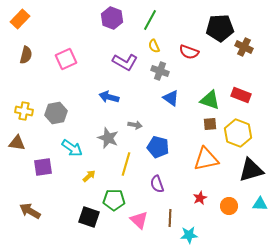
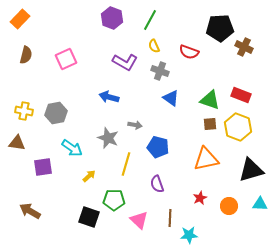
yellow hexagon: moved 6 px up
